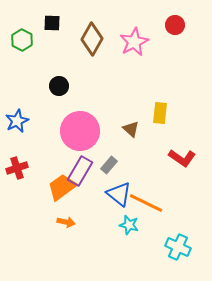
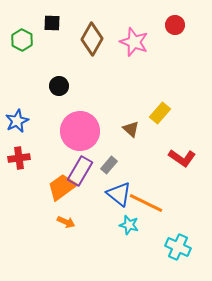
pink star: rotated 24 degrees counterclockwise
yellow rectangle: rotated 35 degrees clockwise
red cross: moved 2 px right, 10 px up; rotated 10 degrees clockwise
orange arrow: rotated 12 degrees clockwise
